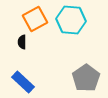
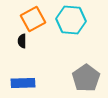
orange square: moved 2 px left
black semicircle: moved 1 px up
blue rectangle: moved 1 px down; rotated 45 degrees counterclockwise
